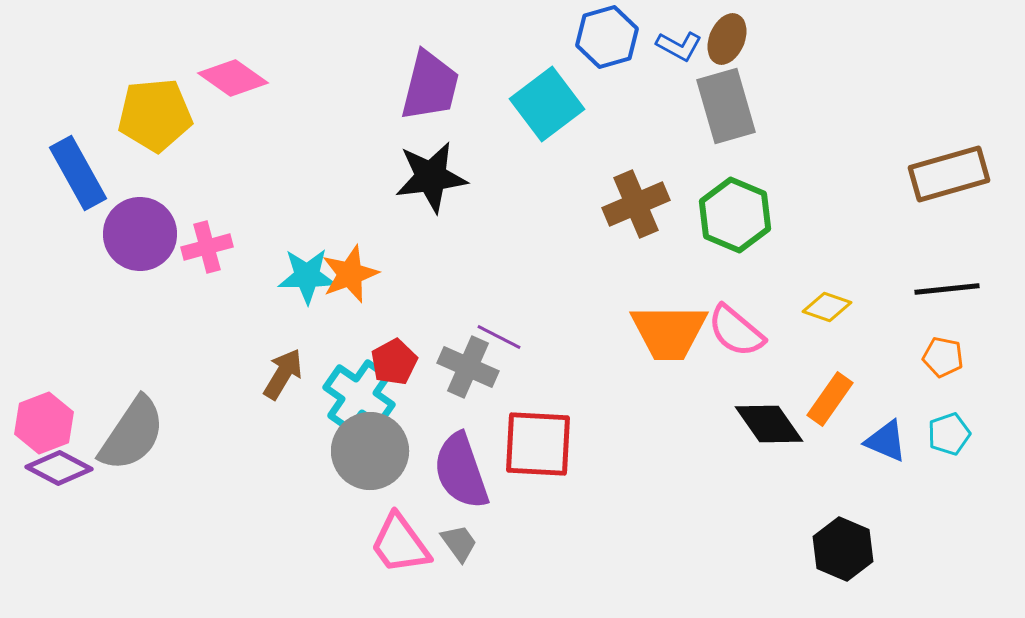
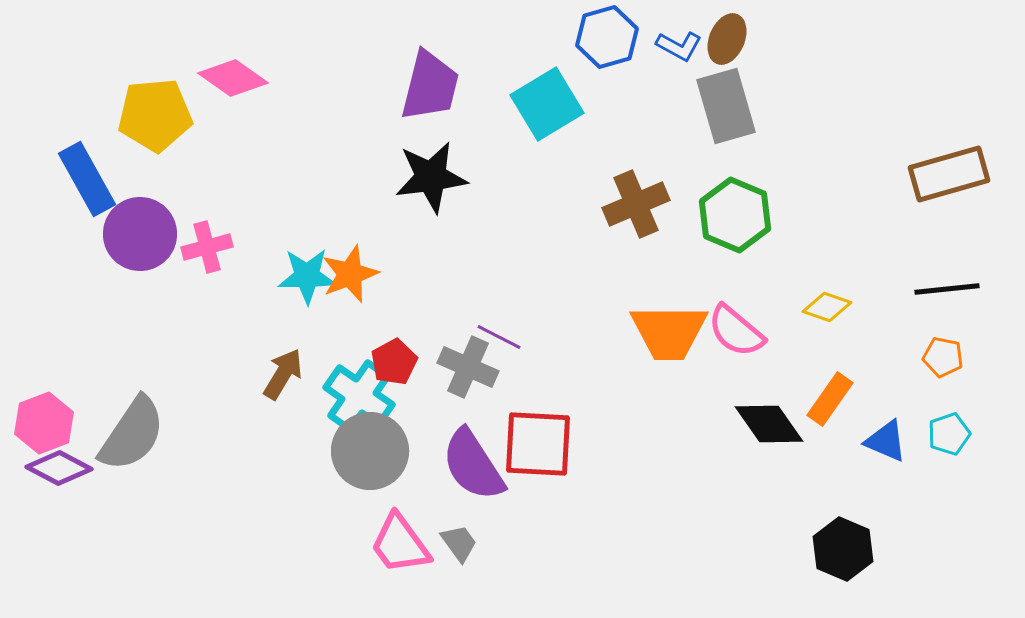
cyan square: rotated 6 degrees clockwise
blue rectangle: moved 9 px right, 6 px down
purple semicircle: moved 12 px right, 6 px up; rotated 14 degrees counterclockwise
